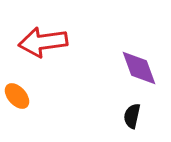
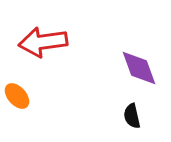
black semicircle: rotated 25 degrees counterclockwise
